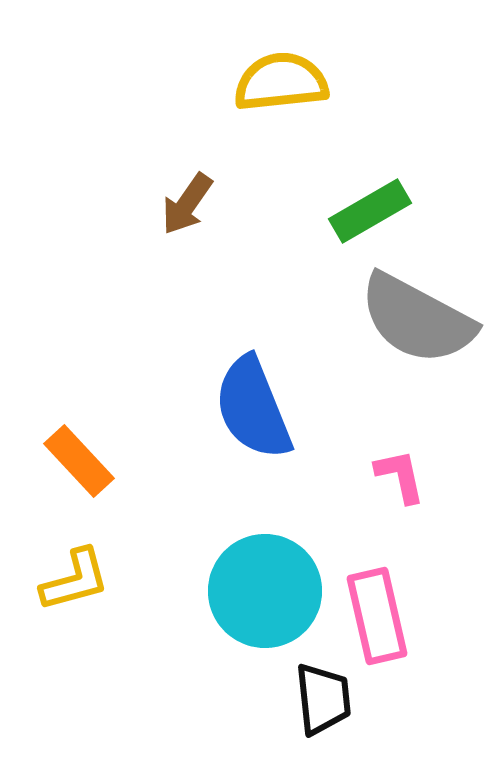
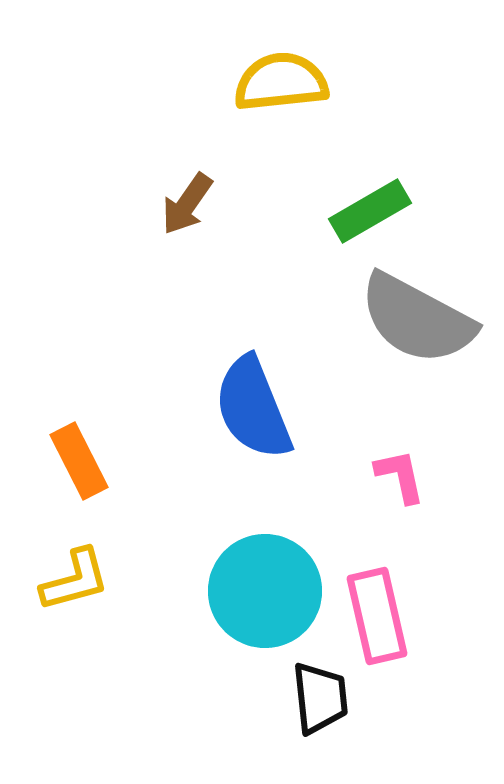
orange rectangle: rotated 16 degrees clockwise
black trapezoid: moved 3 px left, 1 px up
